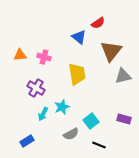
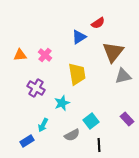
blue triangle: rotated 49 degrees clockwise
brown triangle: moved 2 px right, 1 px down
pink cross: moved 1 px right, 2 px up; rotated 24 degrees clockwise
cyan star: moved 4 px up
cyan arrow: moved 11 px down
purple rectangle: moved 3 px right; rotated 32 degrees clockwise
gray semicircle: moved 1 px right, 1 px down
black line: rotated 64 degrees clockwise
